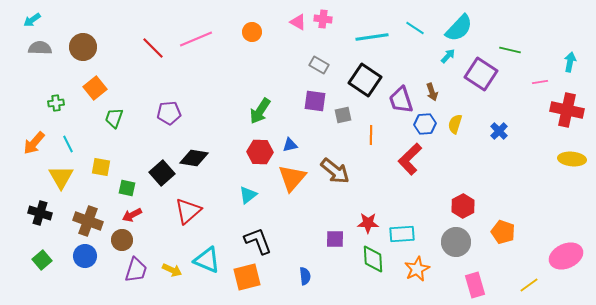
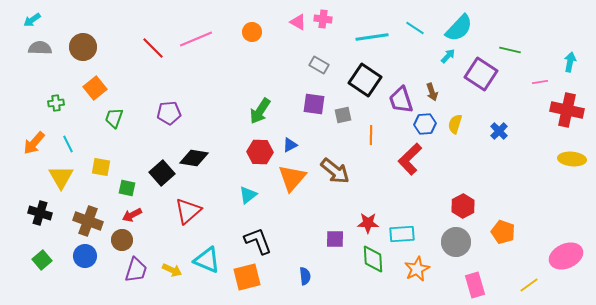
purple square at (315, 101): moved 1 px left, 3 px down
blue triangle at (290, 145): rotated 14 degrees counterclockwise
